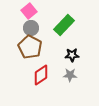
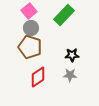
green rectangle: moved 10 px up
brown pentagon: rotated 10 degrees counterclockwise
red diamond: moved 3 px left, 2 px down
